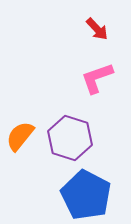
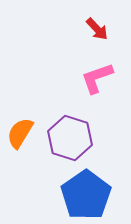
orange semicircle: moved 3 px up; rotated 8 degrees counterclockwise
blue pentagon: rotated 9 degrees clockwise
